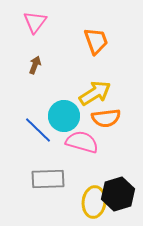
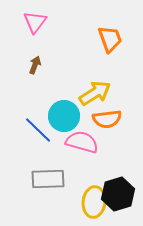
orange trapezoid: moved 14 px right, 2 px up
orange semicircle: moved 1 px right, 1 px down
